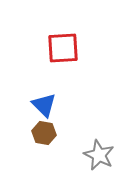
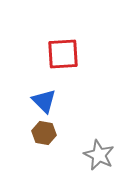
red square: moved 6 px down
blue triangle: moved 4 px up
